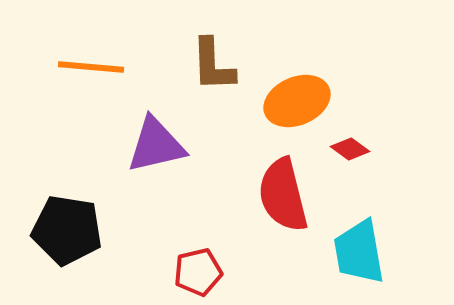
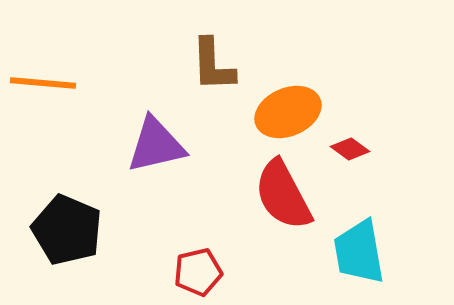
orange line: moved 48 px left, 16 px down
orange ellipse: moved 9 px left, 11 px down
red semicircle: rotated 14 degrees counterclockwise
black pentagon: rotated 14 degrees clockwise
